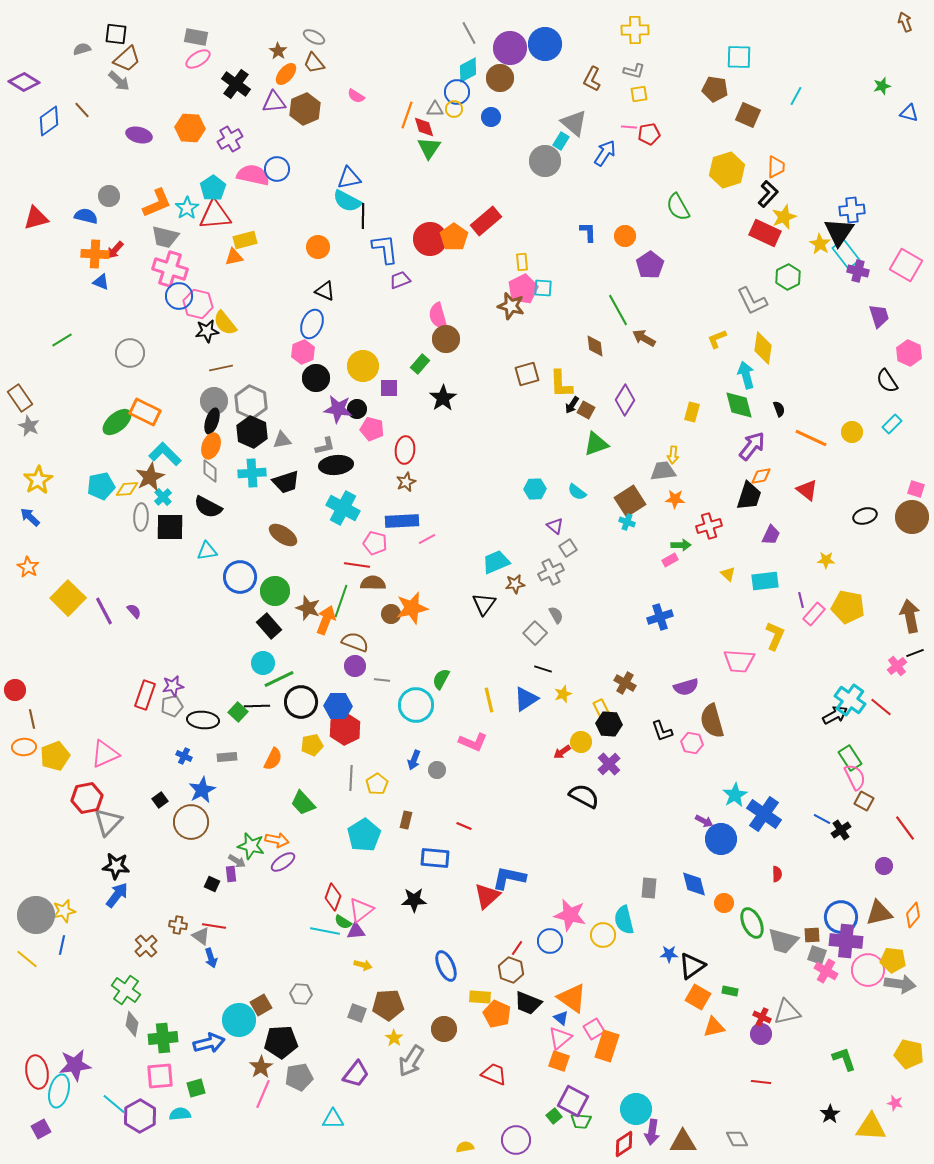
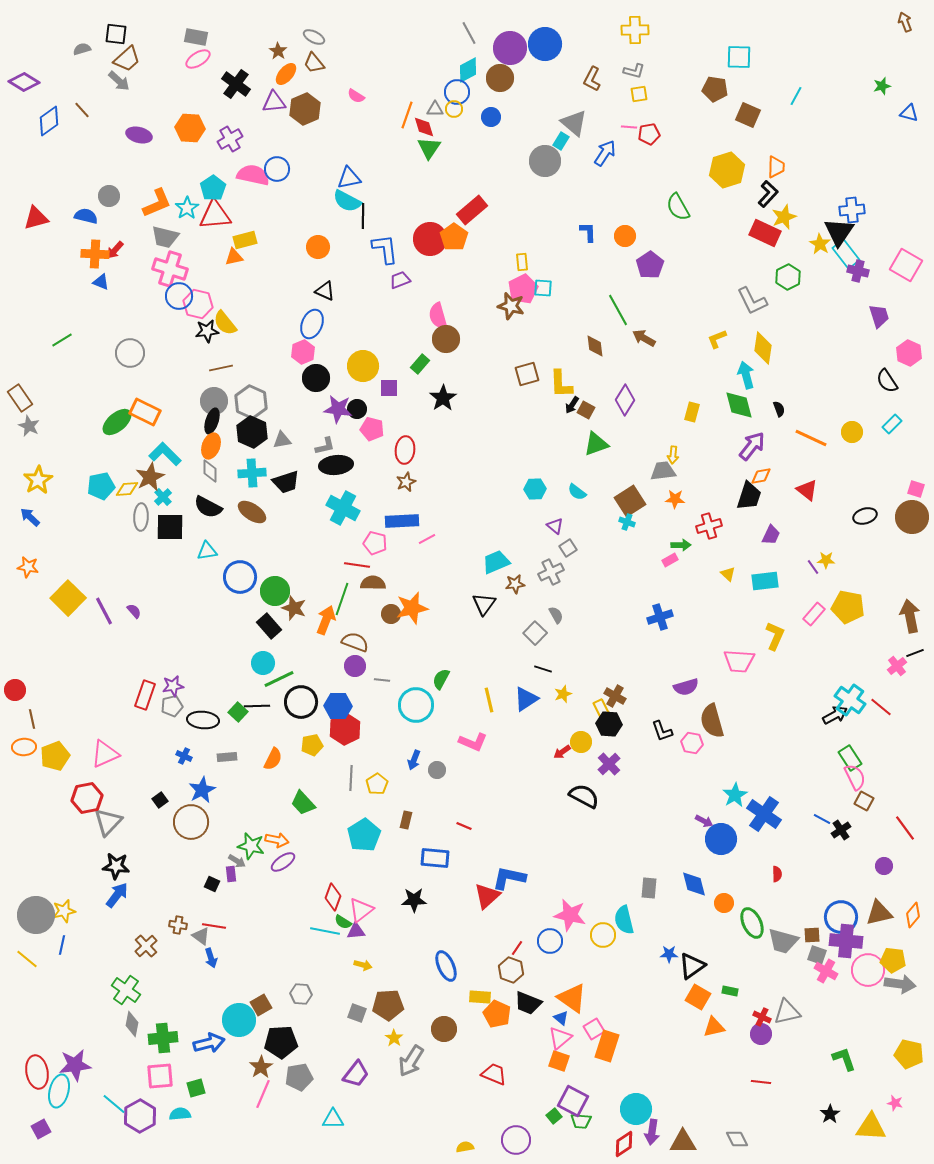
red rectangle at (486, 221): moved 14 px left, 11 px up
brown ellipse at (283, 535): moved 31 px left, 23 px up
orange star at (28, 567): rotated 20 degrees counterclockwise
purple line at (801, 600): moved 12 px right, 33 px up; rotated 21 degrees counterclockwise
green line at (341, 601): moved 1 px right, 2 px up
brown star at (308, 608): moved 14 px left
brown cross at (625, 683): moved 10 px left, 13 px down
